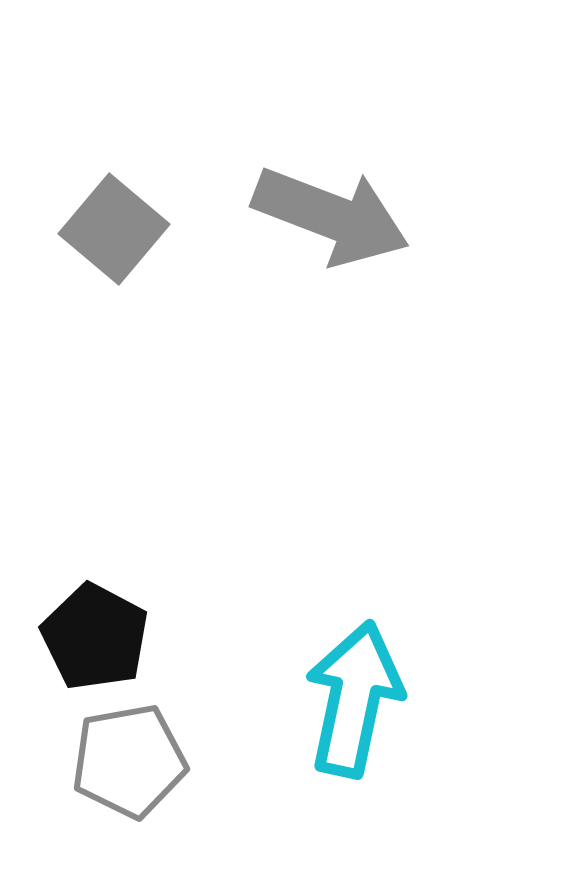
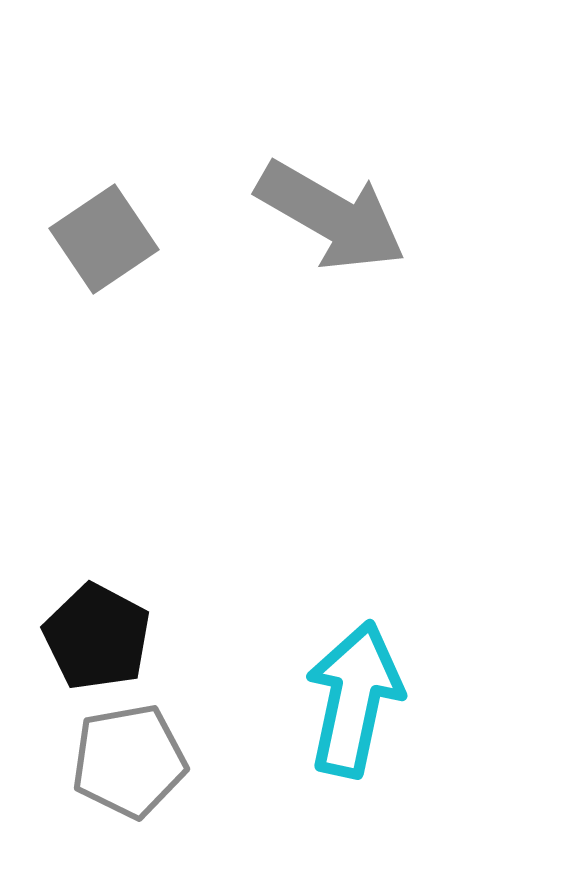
gray arrow: rotated 9 degrees clockwise
gray square: moved 10 px left, 10 px down; rotated 16 degrees clockwise
black pentagon: moved 2 px right
